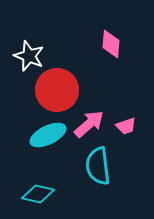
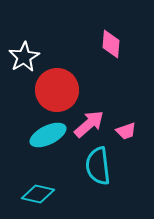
white star: moved 5 px left, 1 px down; rotated 20 degrees clockwise
pink trapezoid: moved 5 px down
